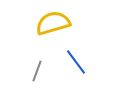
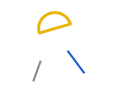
yellow semicircle: moved 1 px up
